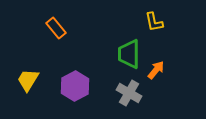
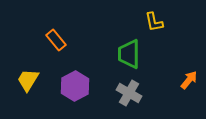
orange rectangle: moved 12 px down
orange arrow: moved 33 px right, 10 px down
